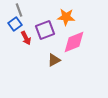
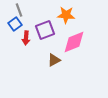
orange star: moved 2 px up
red arrow: rotated 32 degrees clockwise
